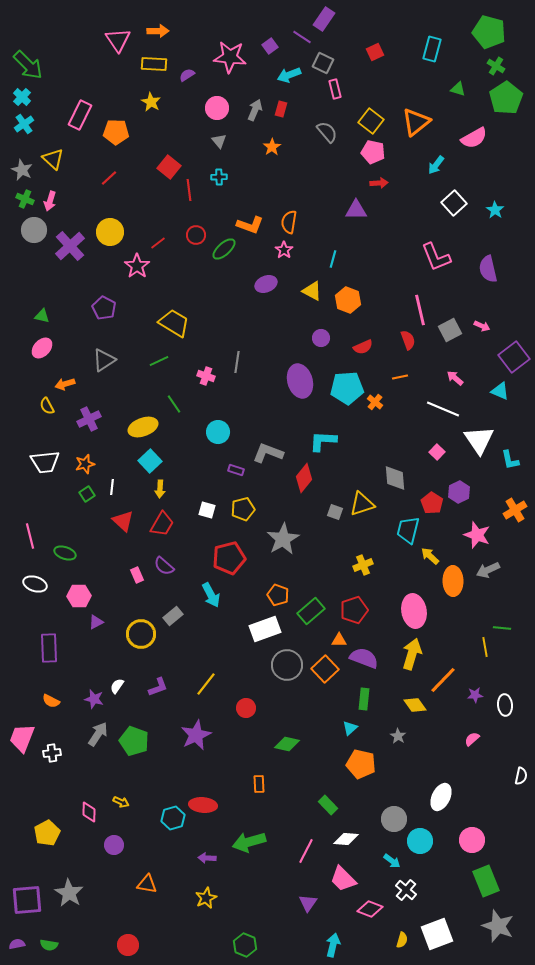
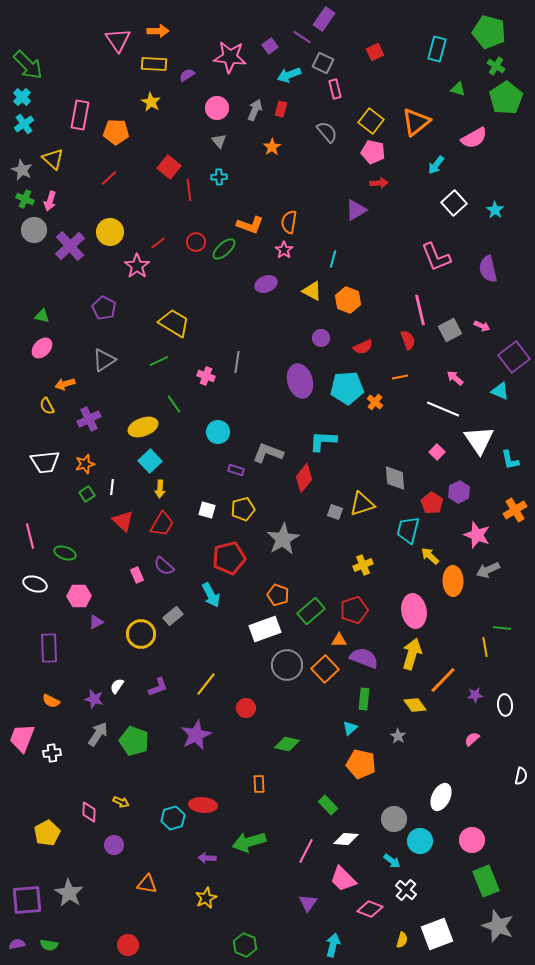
cyan rectangle at (432, 49): moved 5 px right
pink rectangle at (80, 115): rotated 16 degrees counterclockwise
purple triangle at (356, 210): rotated 30 degrees counterclockwise
red circle at (196, 235): moved 7 px down
